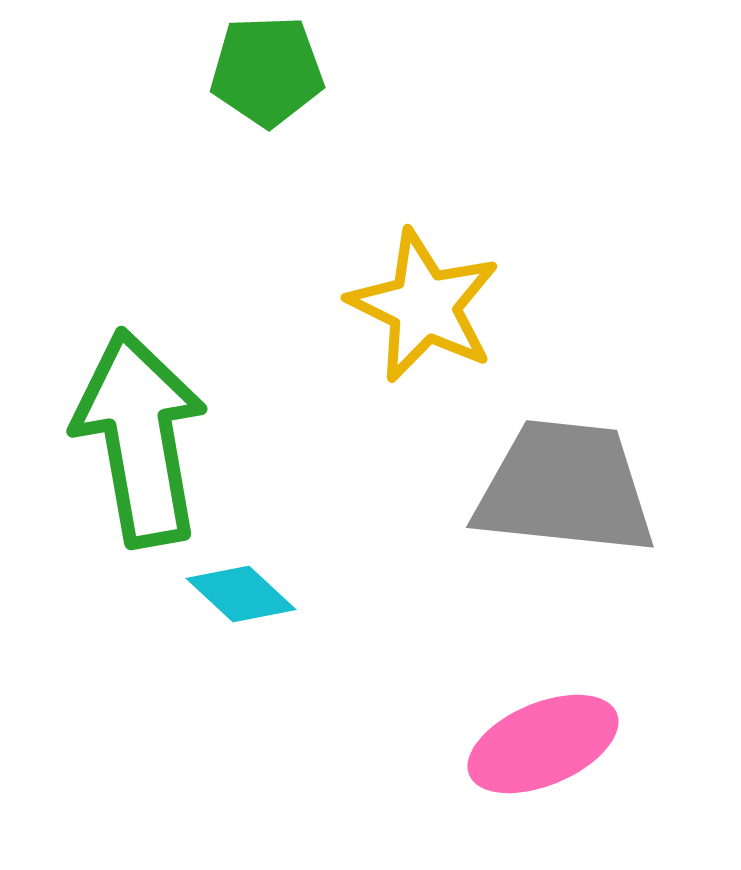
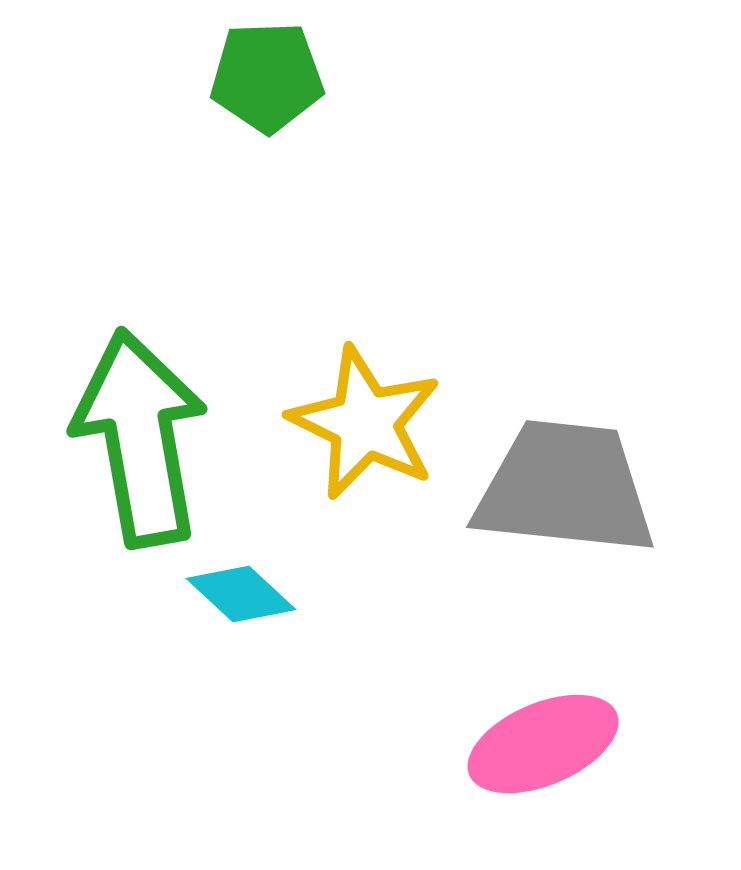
green pentagon: moved 6 px down
yellow star: moved 59 px left, 117 px down
